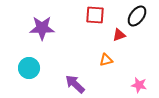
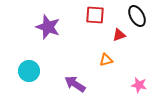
black ellipse: rotated 65 degrees counterclockwise
purple star: moved 6 px right, 1 px up; rotated 20 degrees clockwise
cyan circle: moved 3 px down
purple arrow: rotated 10 degrees counterclockwise
